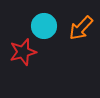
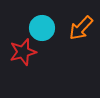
cyan circle: moved 2 px left, 2 px down
